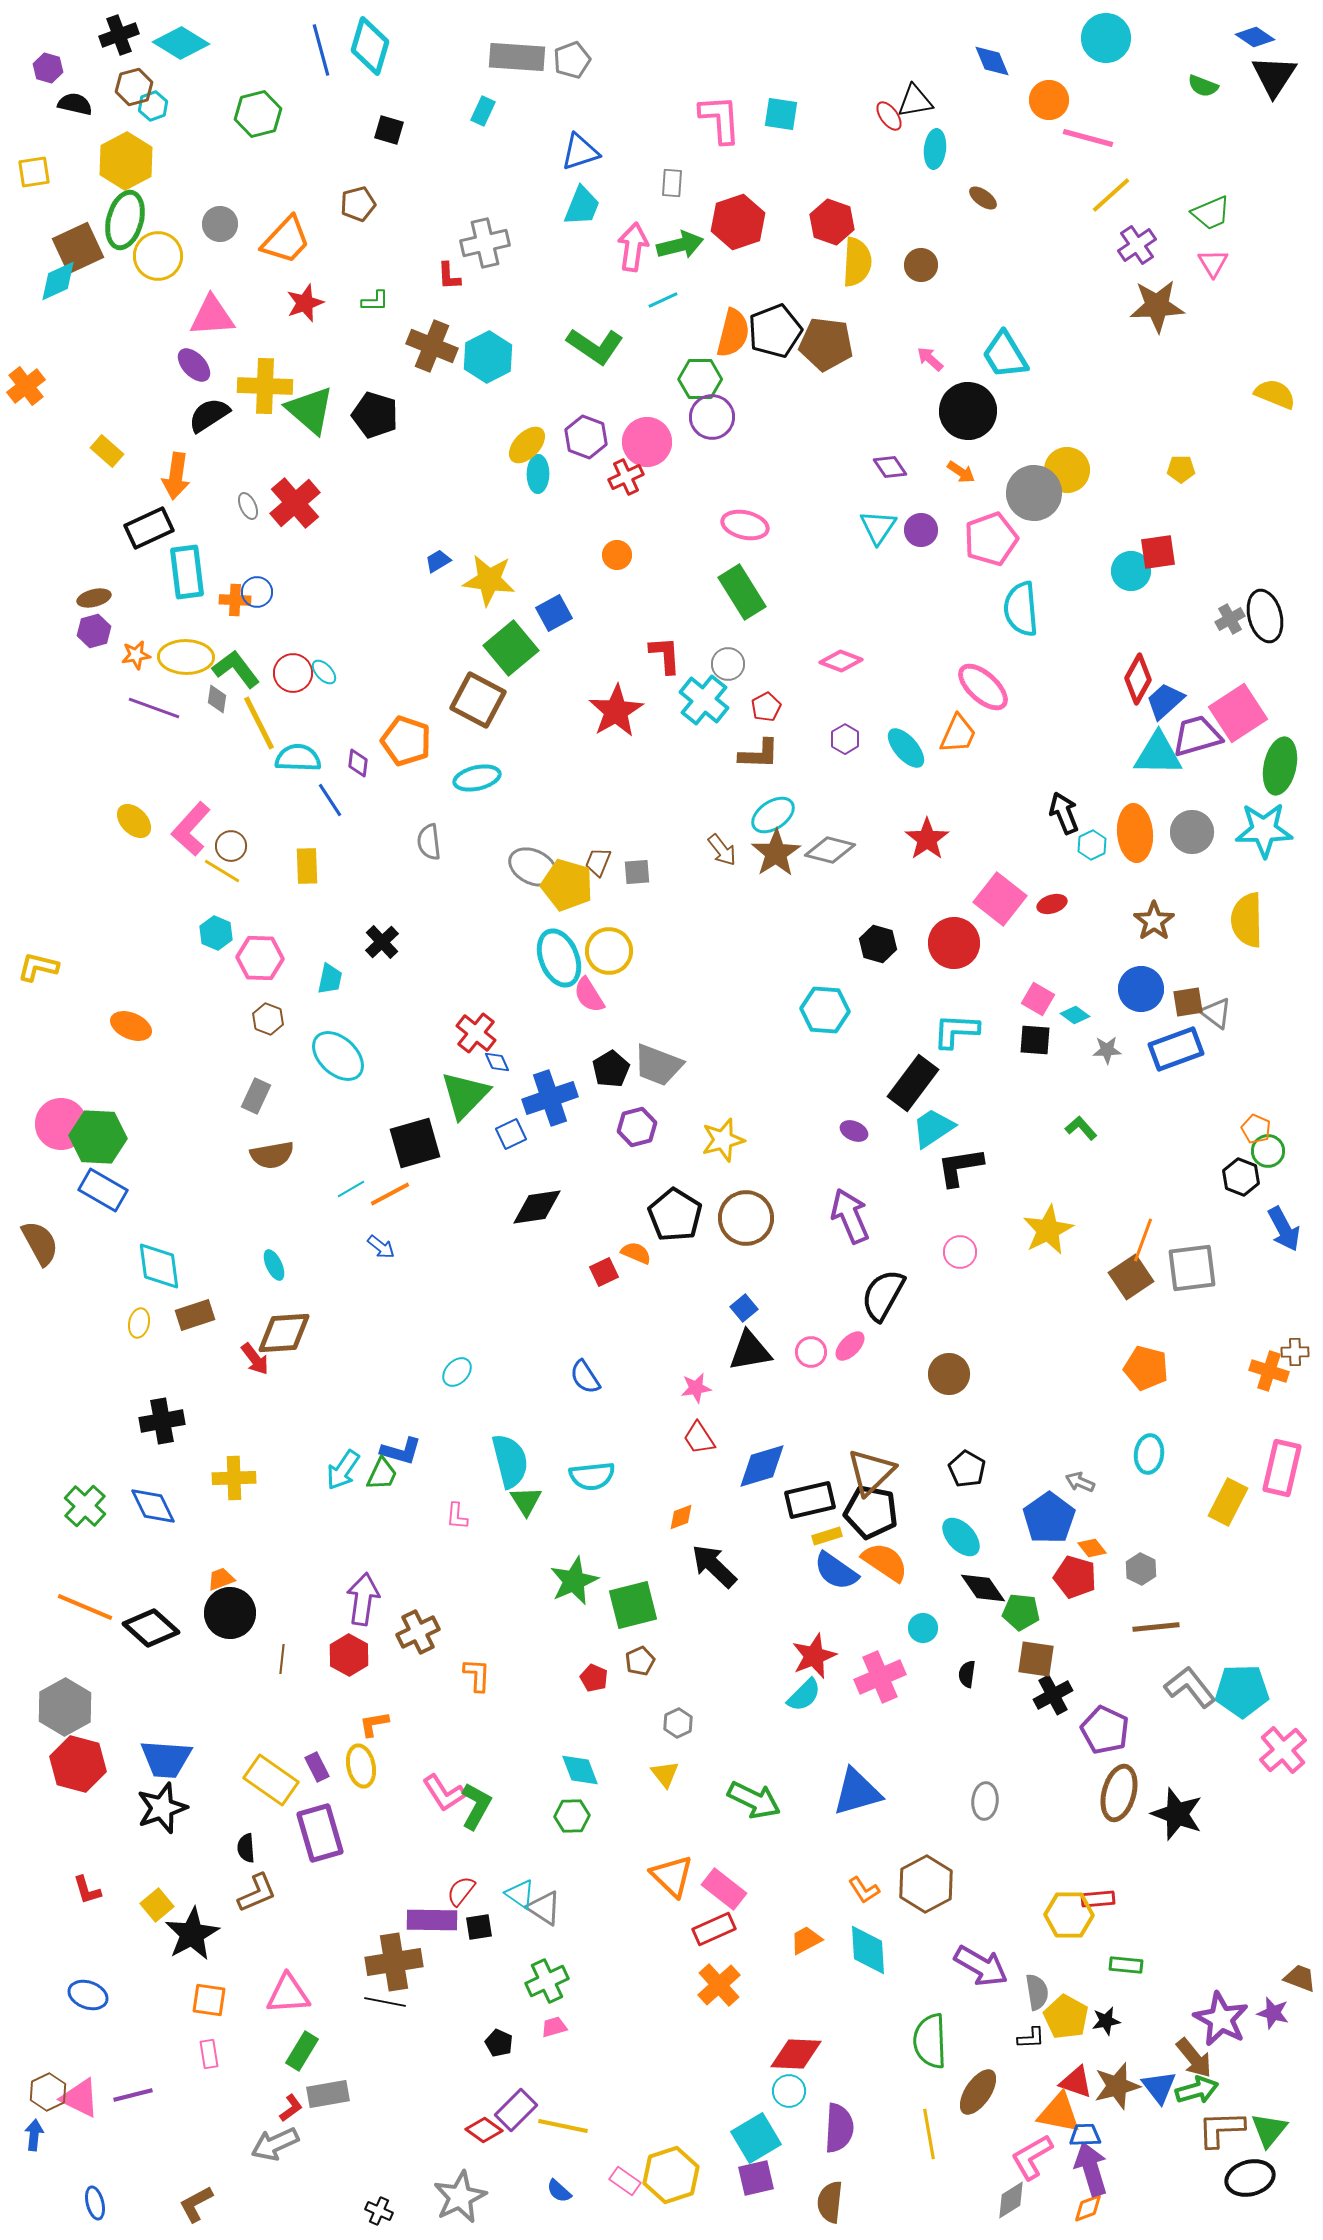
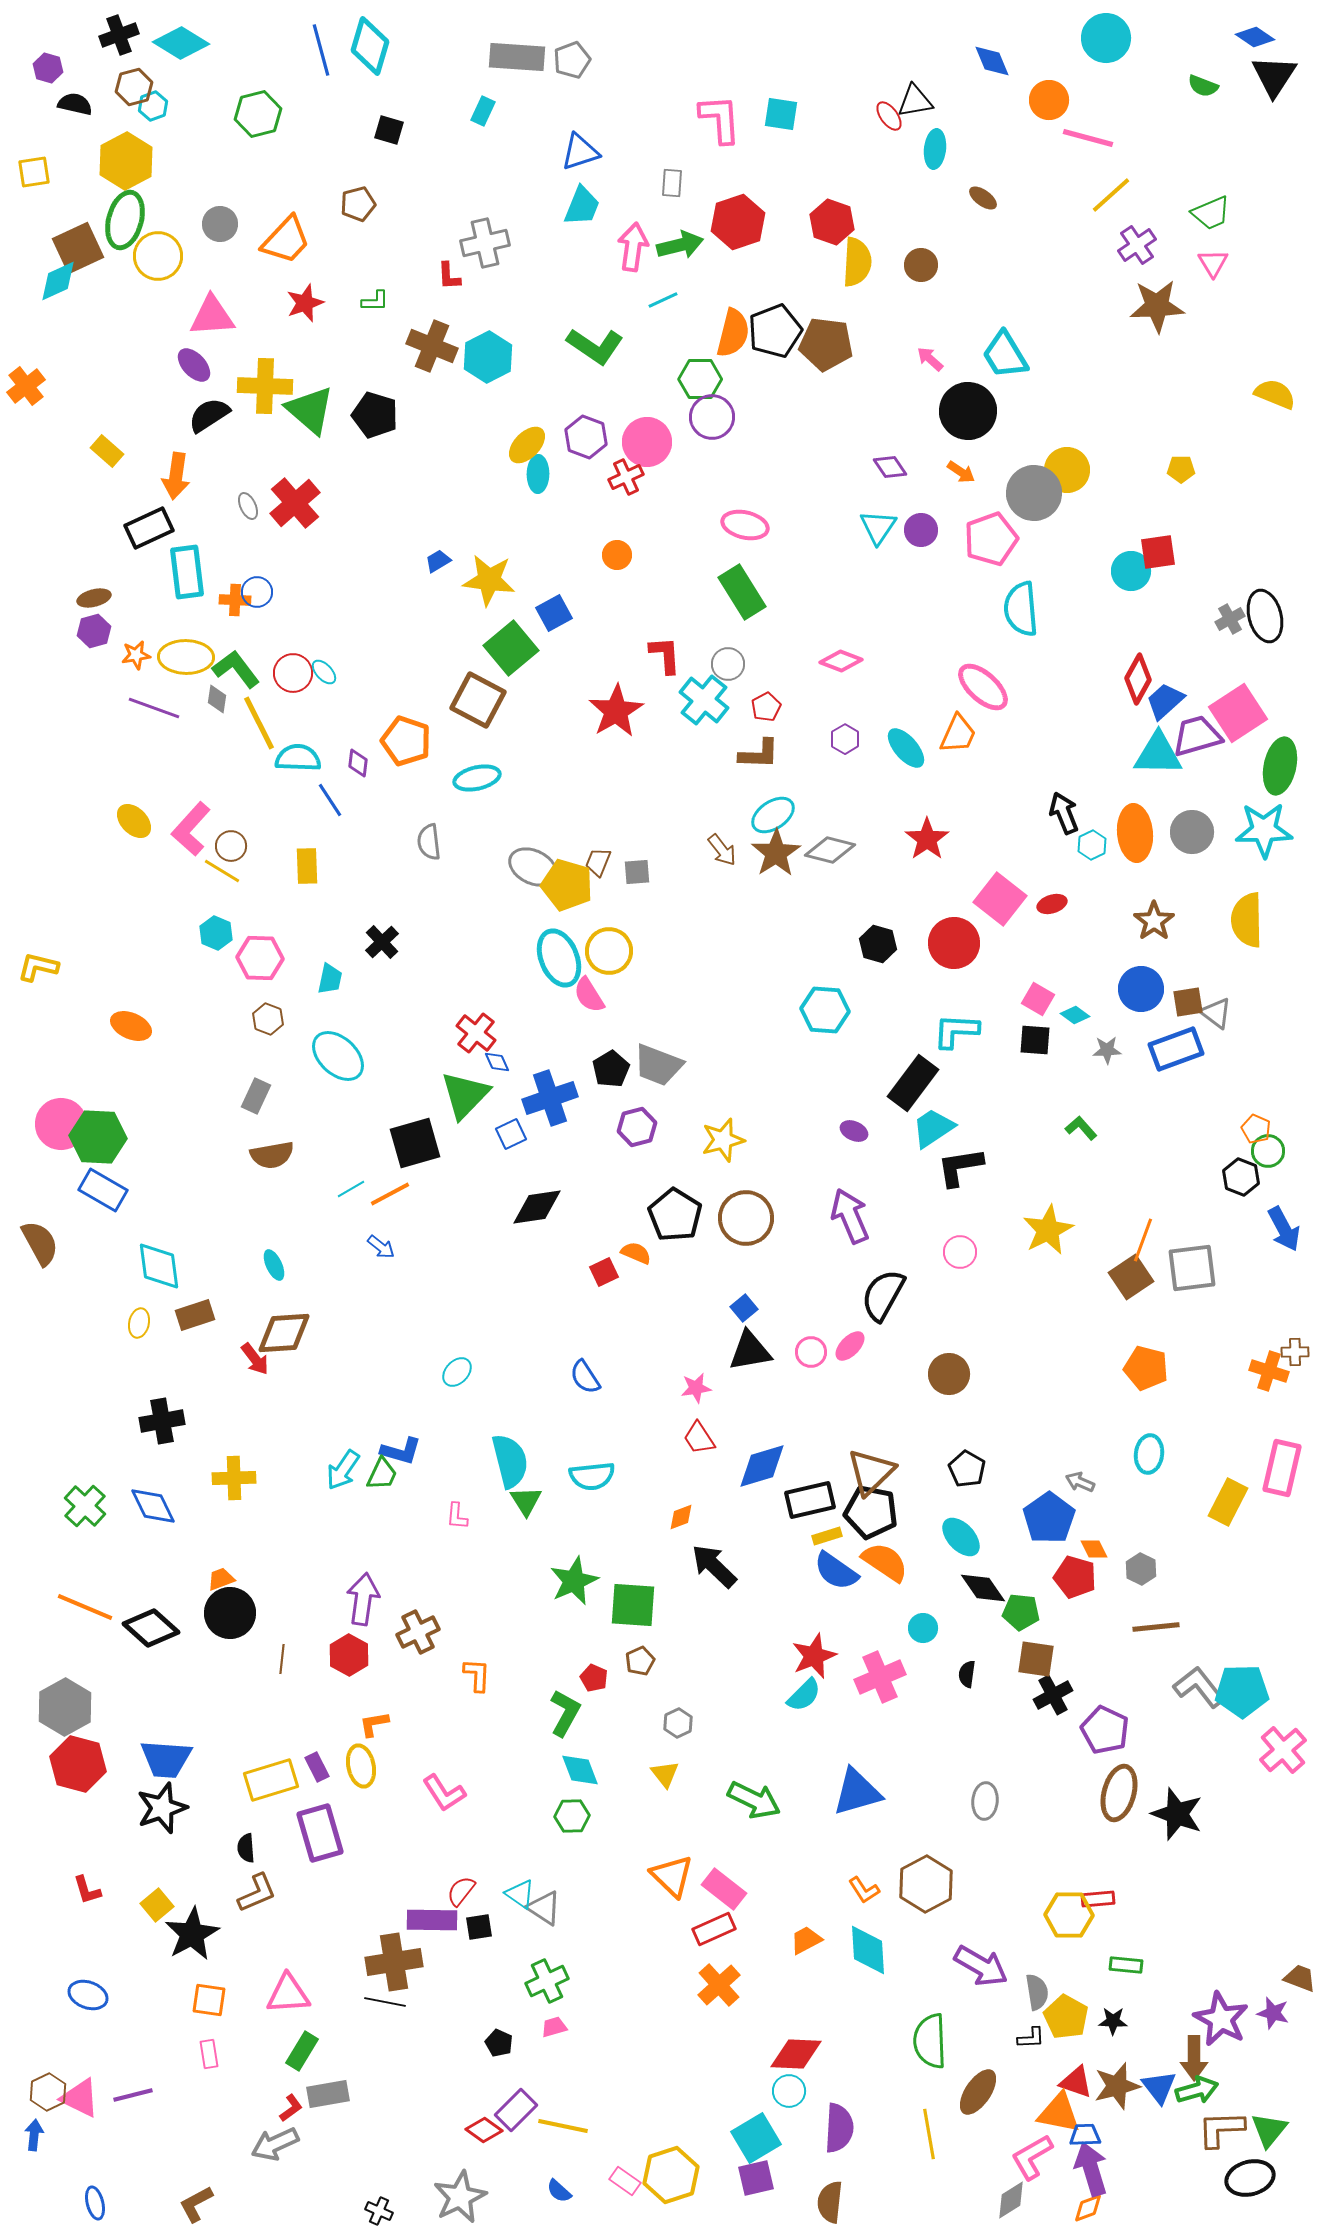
orange diamond at (1092, 1548): moved 2 px right, 1 px down; rotated 12 degrees clockwise
green square at (633, 1605): rotated 18 degrees clockwise
gray L-shape at (1190, 1687): moved 9 px right
yellow rectangle at (271, 1780): rotated 52 degrees counterclockwise
green L-shape at (476, 1806): moved 89 px right, 93 px up
black star at (1106, 2021): moved 7 px right; rotated 12 degrees clockwise
brown arrow at (1194, 2058): rotated 39 degrees clockwise
